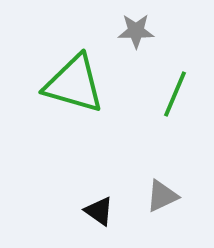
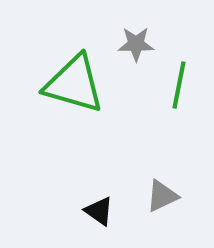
gray star: moved 13 px down
green line: moved 4 px right, 9 px up; rotated 12 degrees counterclockwise
